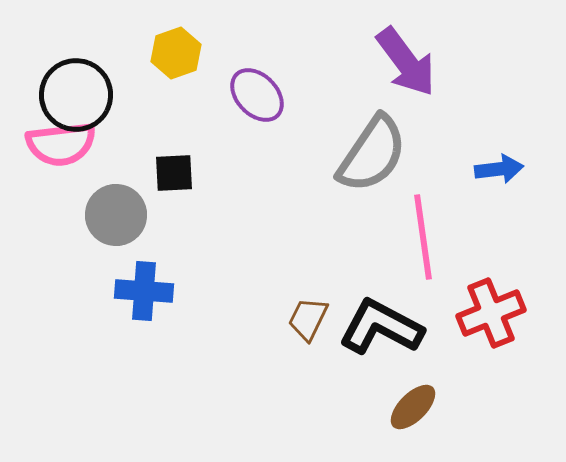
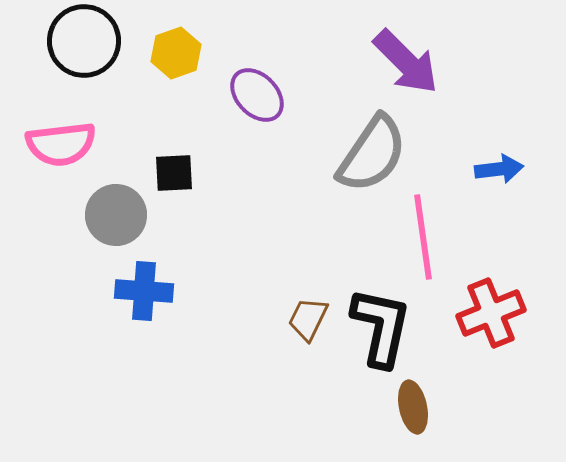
purple arrow: rotated 8 degrees counterclockwise
black circle: moved 8 px right, 54 px up
black L-shape: rotated 74 degrees clockwise
brown ellipse: rotated 57 degrees counterclockwise
